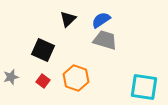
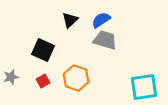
black triangle: moved 2 px right, 1 px down
red square: rotated 24 degrees clockwise
cyan square: rotated 16 degrees counterclockwise
